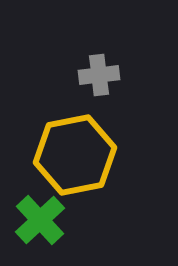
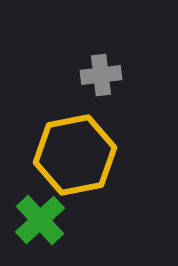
gray cross: moved 2 px right
